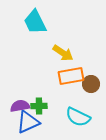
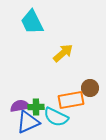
cyan trapezoid: moved 3 px left
yellow arrow: rotated 75 degrees counterclockwise
orange rectangle: moved 24 px down
brown circle: moved 1 px left, 4 px down
green cross: moved 3 px left, 1 px down
cyan semicircle: moved 22 px left
